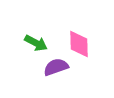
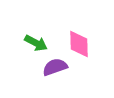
purple semicircle: moved 1 px left
